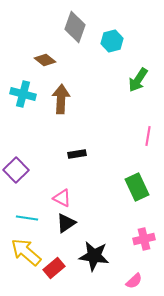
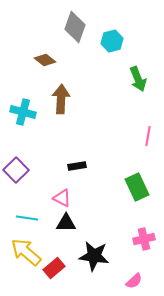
green arrow: moved 1 px up; rotated 55 degrees counterclockwise
cyan cross: moved 18 px down
black rectangle: moved 12 px down
black triangle: rotated 35 degrees clockwise
